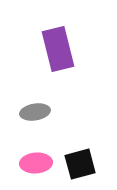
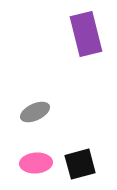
purple rectangle: moved 28 px right, 15 px up
gray ellipse: rotated 16 degrees counterclockwise
